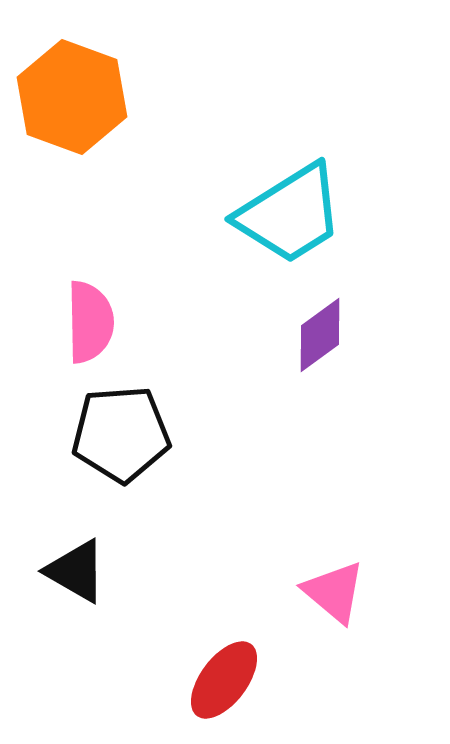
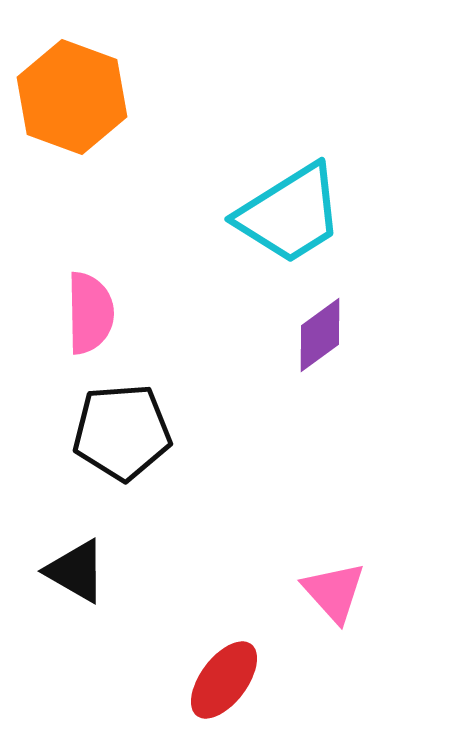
pink semicircle: moved 9 px up
black pentagon: moved 1 px right, 2 px up
pink triangle: rotated 8 degrees clockwise
